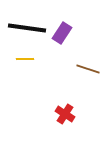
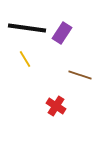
yellow line: rotated 60 degrees clockwise
brown line: moved 8 px left, 6 px down
red cross: moved 9 px left, 8 px up
